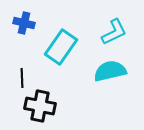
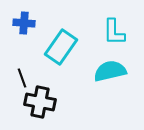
blue cross: rotated 10 degrees counterclockwise
cyan L-shape: rotated 116 degrees clockwise
black line: rotated 18 degrees counterclockwise
black cross: moved 4 px up
